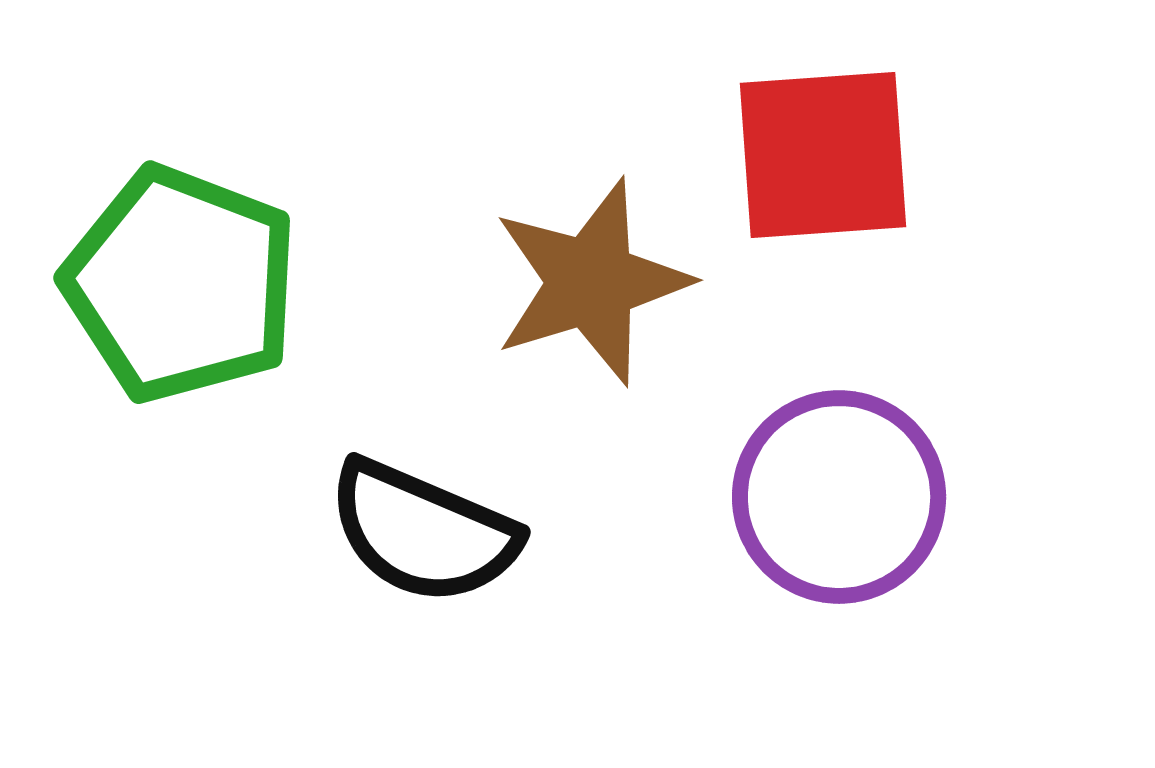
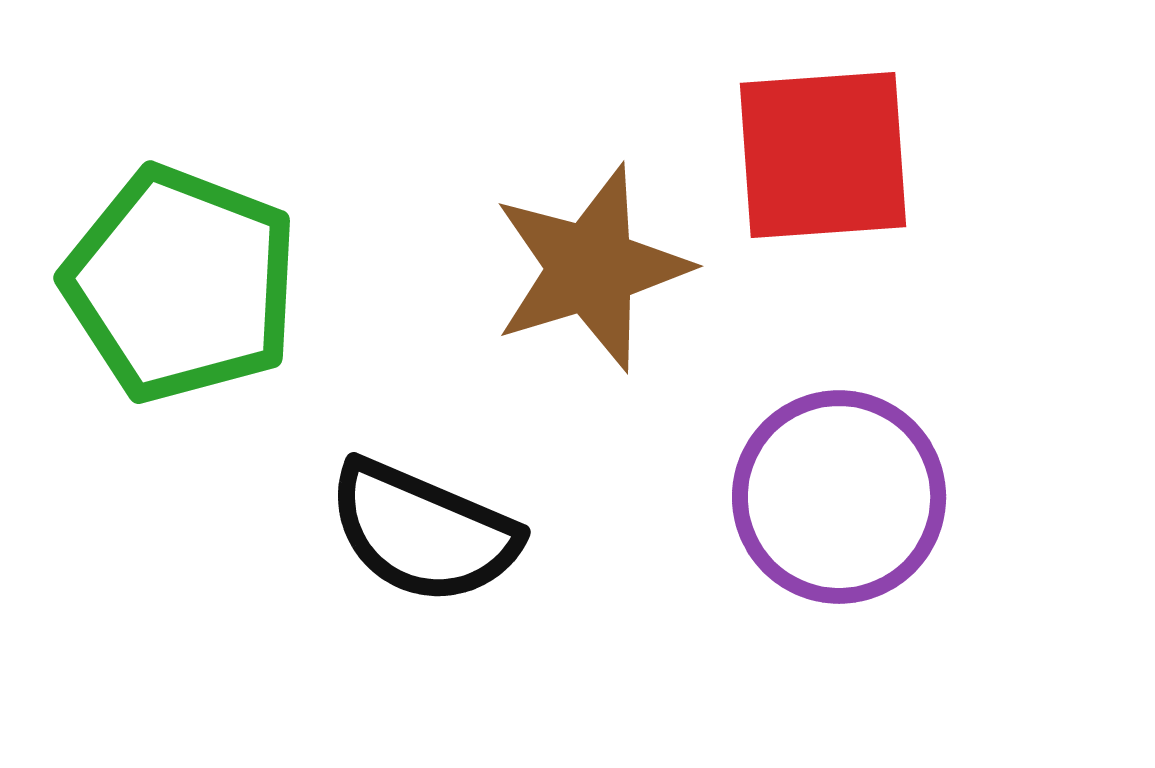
brown star: moved 14 px up
